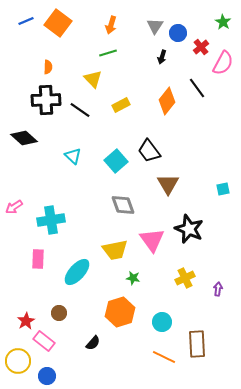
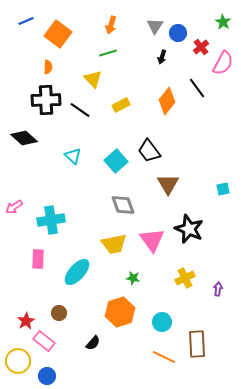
orange square at (58, 23): moved 11 px down
yellow trapezoid at (115, 250): moved 1 px left, 6 px up
